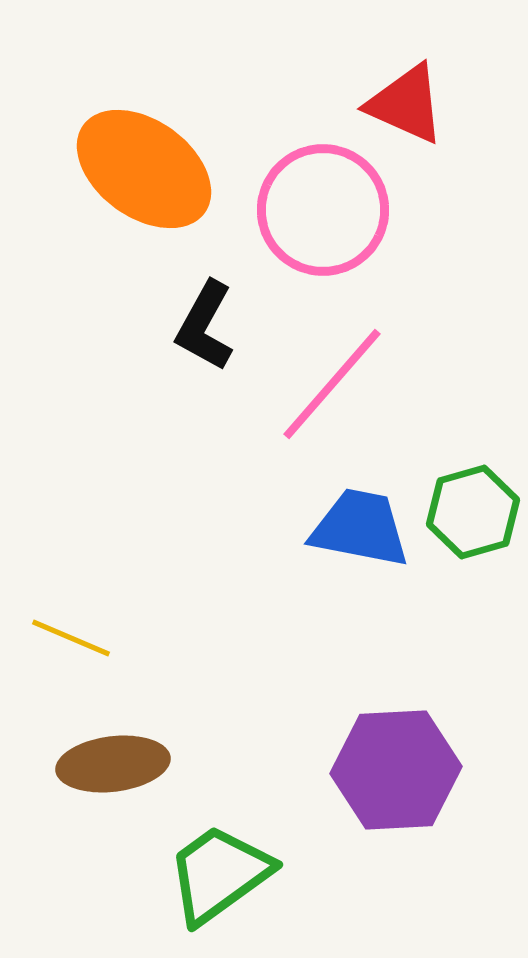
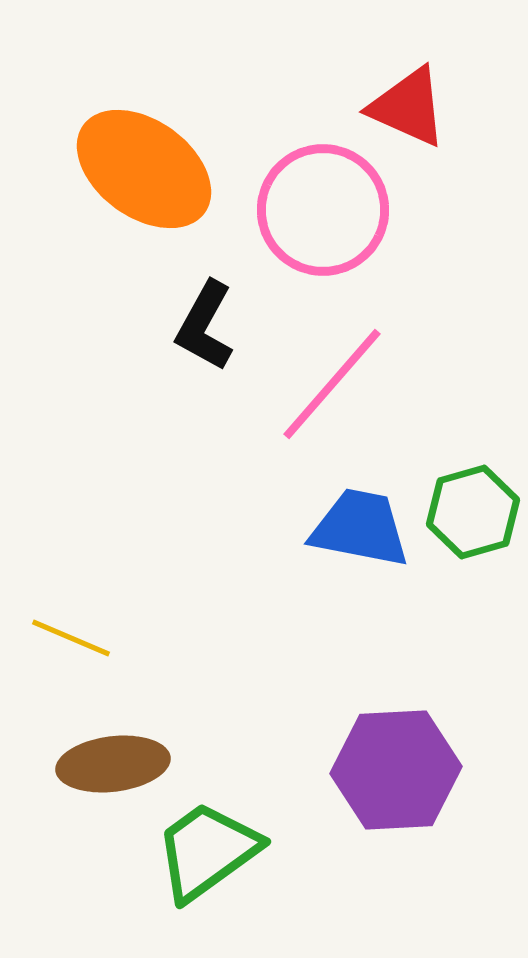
red triangle: moved 2 px right, 3 px down
green trapezoid: moved 12 px left, 23 px up
